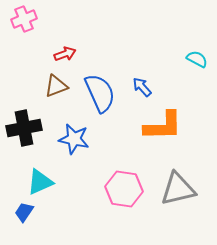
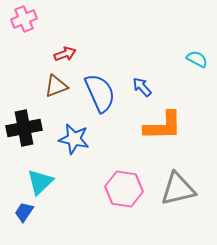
cyan triangle: rotated 20 degrees counterclockwise
